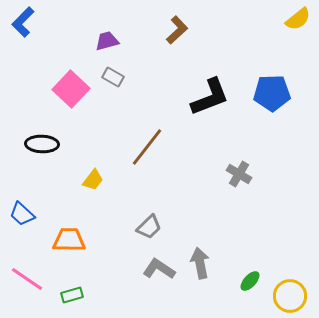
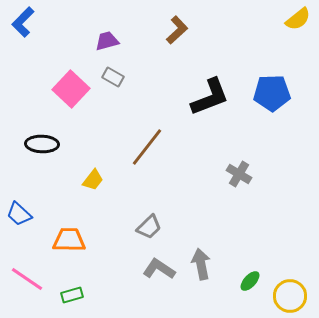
blue trapezoid: moved 3 px left
gray arrow: moved 1 px right, 1 px down
